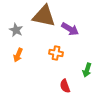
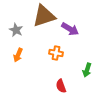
brown triangle: rotated 30 degrees counterclockwise
red semicircle: moved 4 px left
